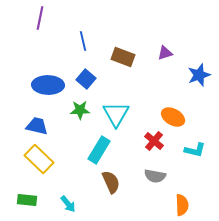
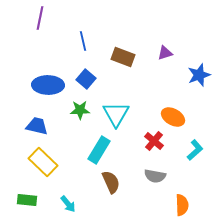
cyan L-shape: rotated 55 degrees counterclockwise
yellow rectangle: moved 4 px right, 3 px down
